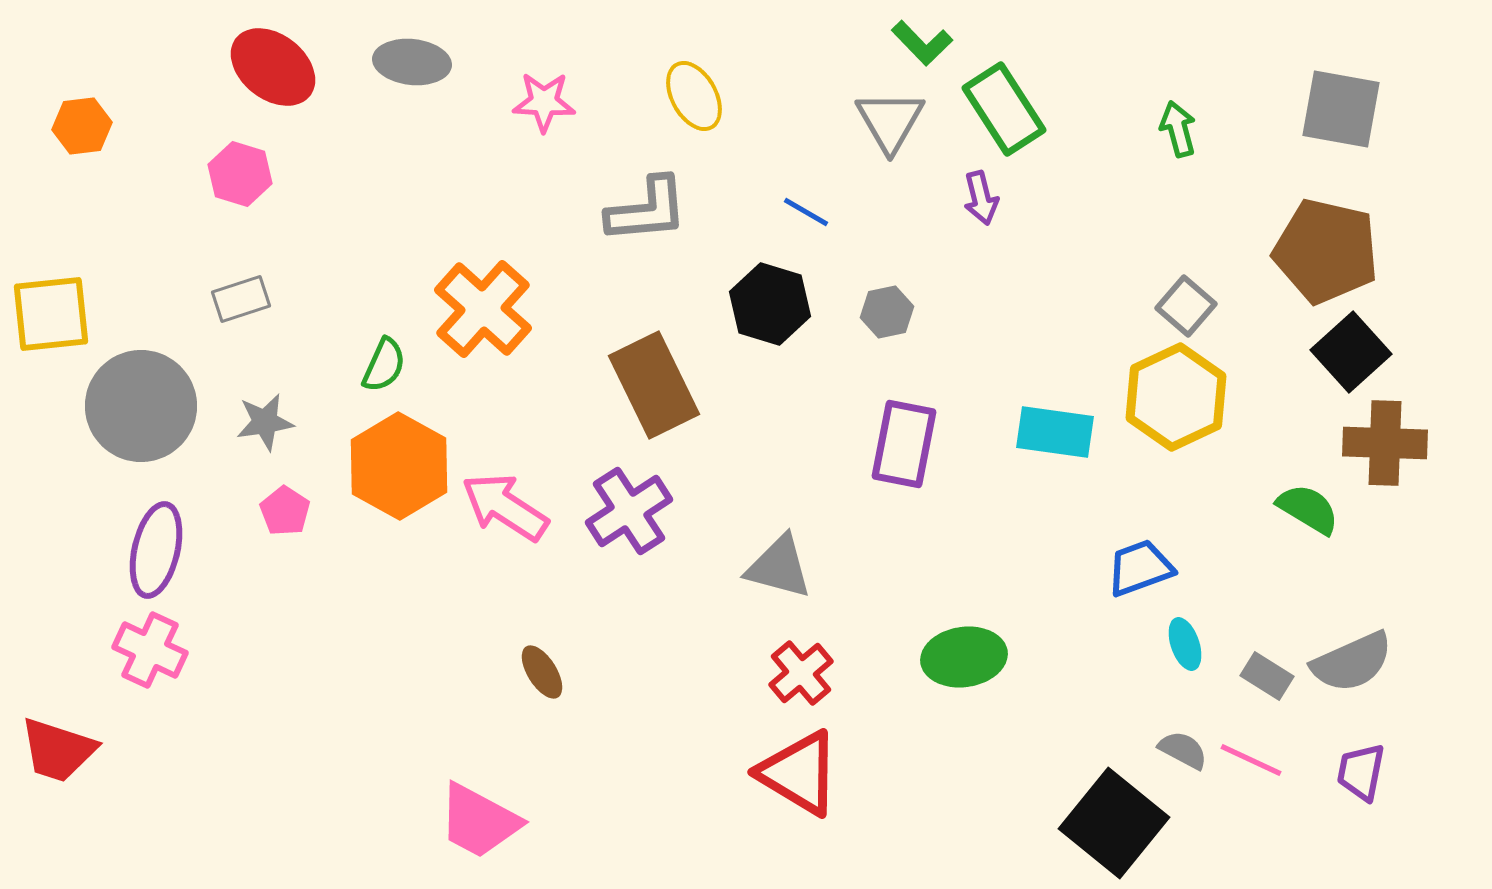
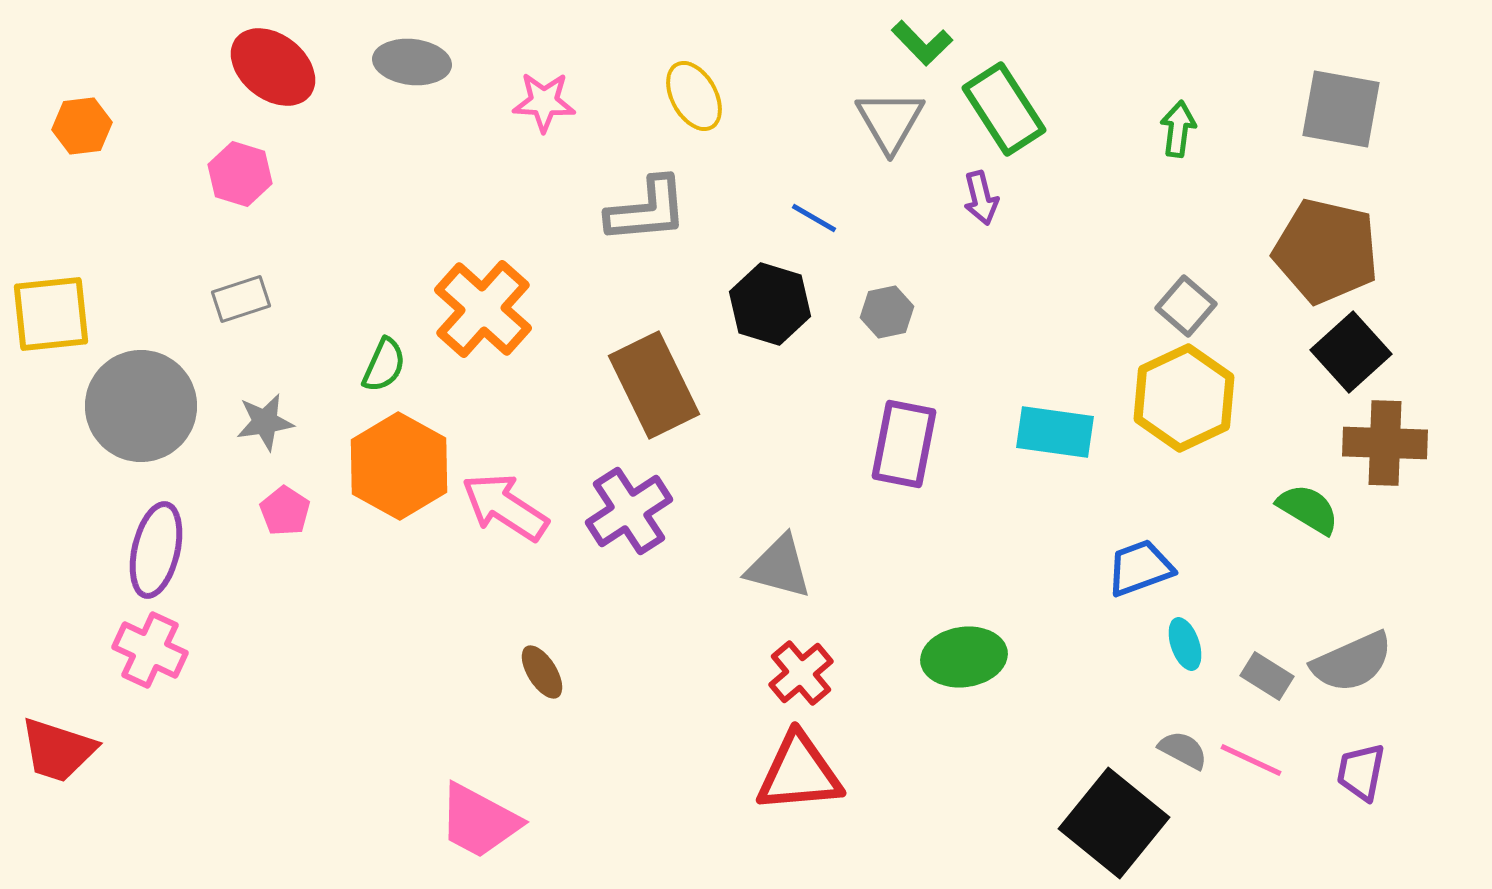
green arrow at (1178, 129): rotated 22 degrees clockwise
blue line at (806, 212): moved 8 px right, 6 px down
yellow hexagon at (1176, 397): moved 8 px right, 1 px down
red triangle at (799, 773): rotated 36 degrees counterclockwise
